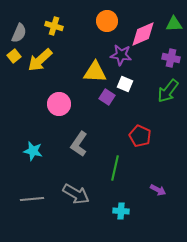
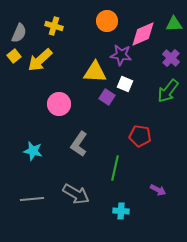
purple cross: rotated 30 degrees clockwise
red pentagon: rotated 15 degrees counterclockwise
